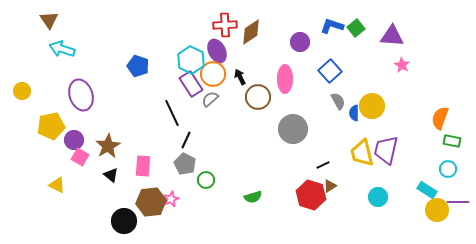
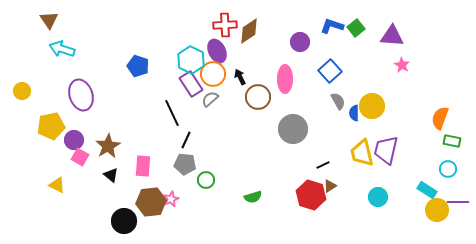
brown diamond at (251, 32): moved 2 px left, 1 px up
gray pentagon at (185, 164): rotated 20 degrees counterclockwise
